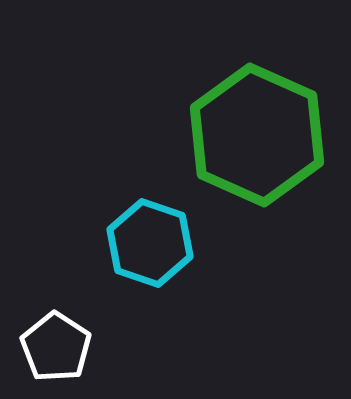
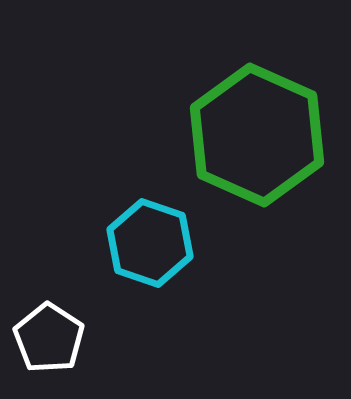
white pentagon: moved 7 px left, 9 px up
